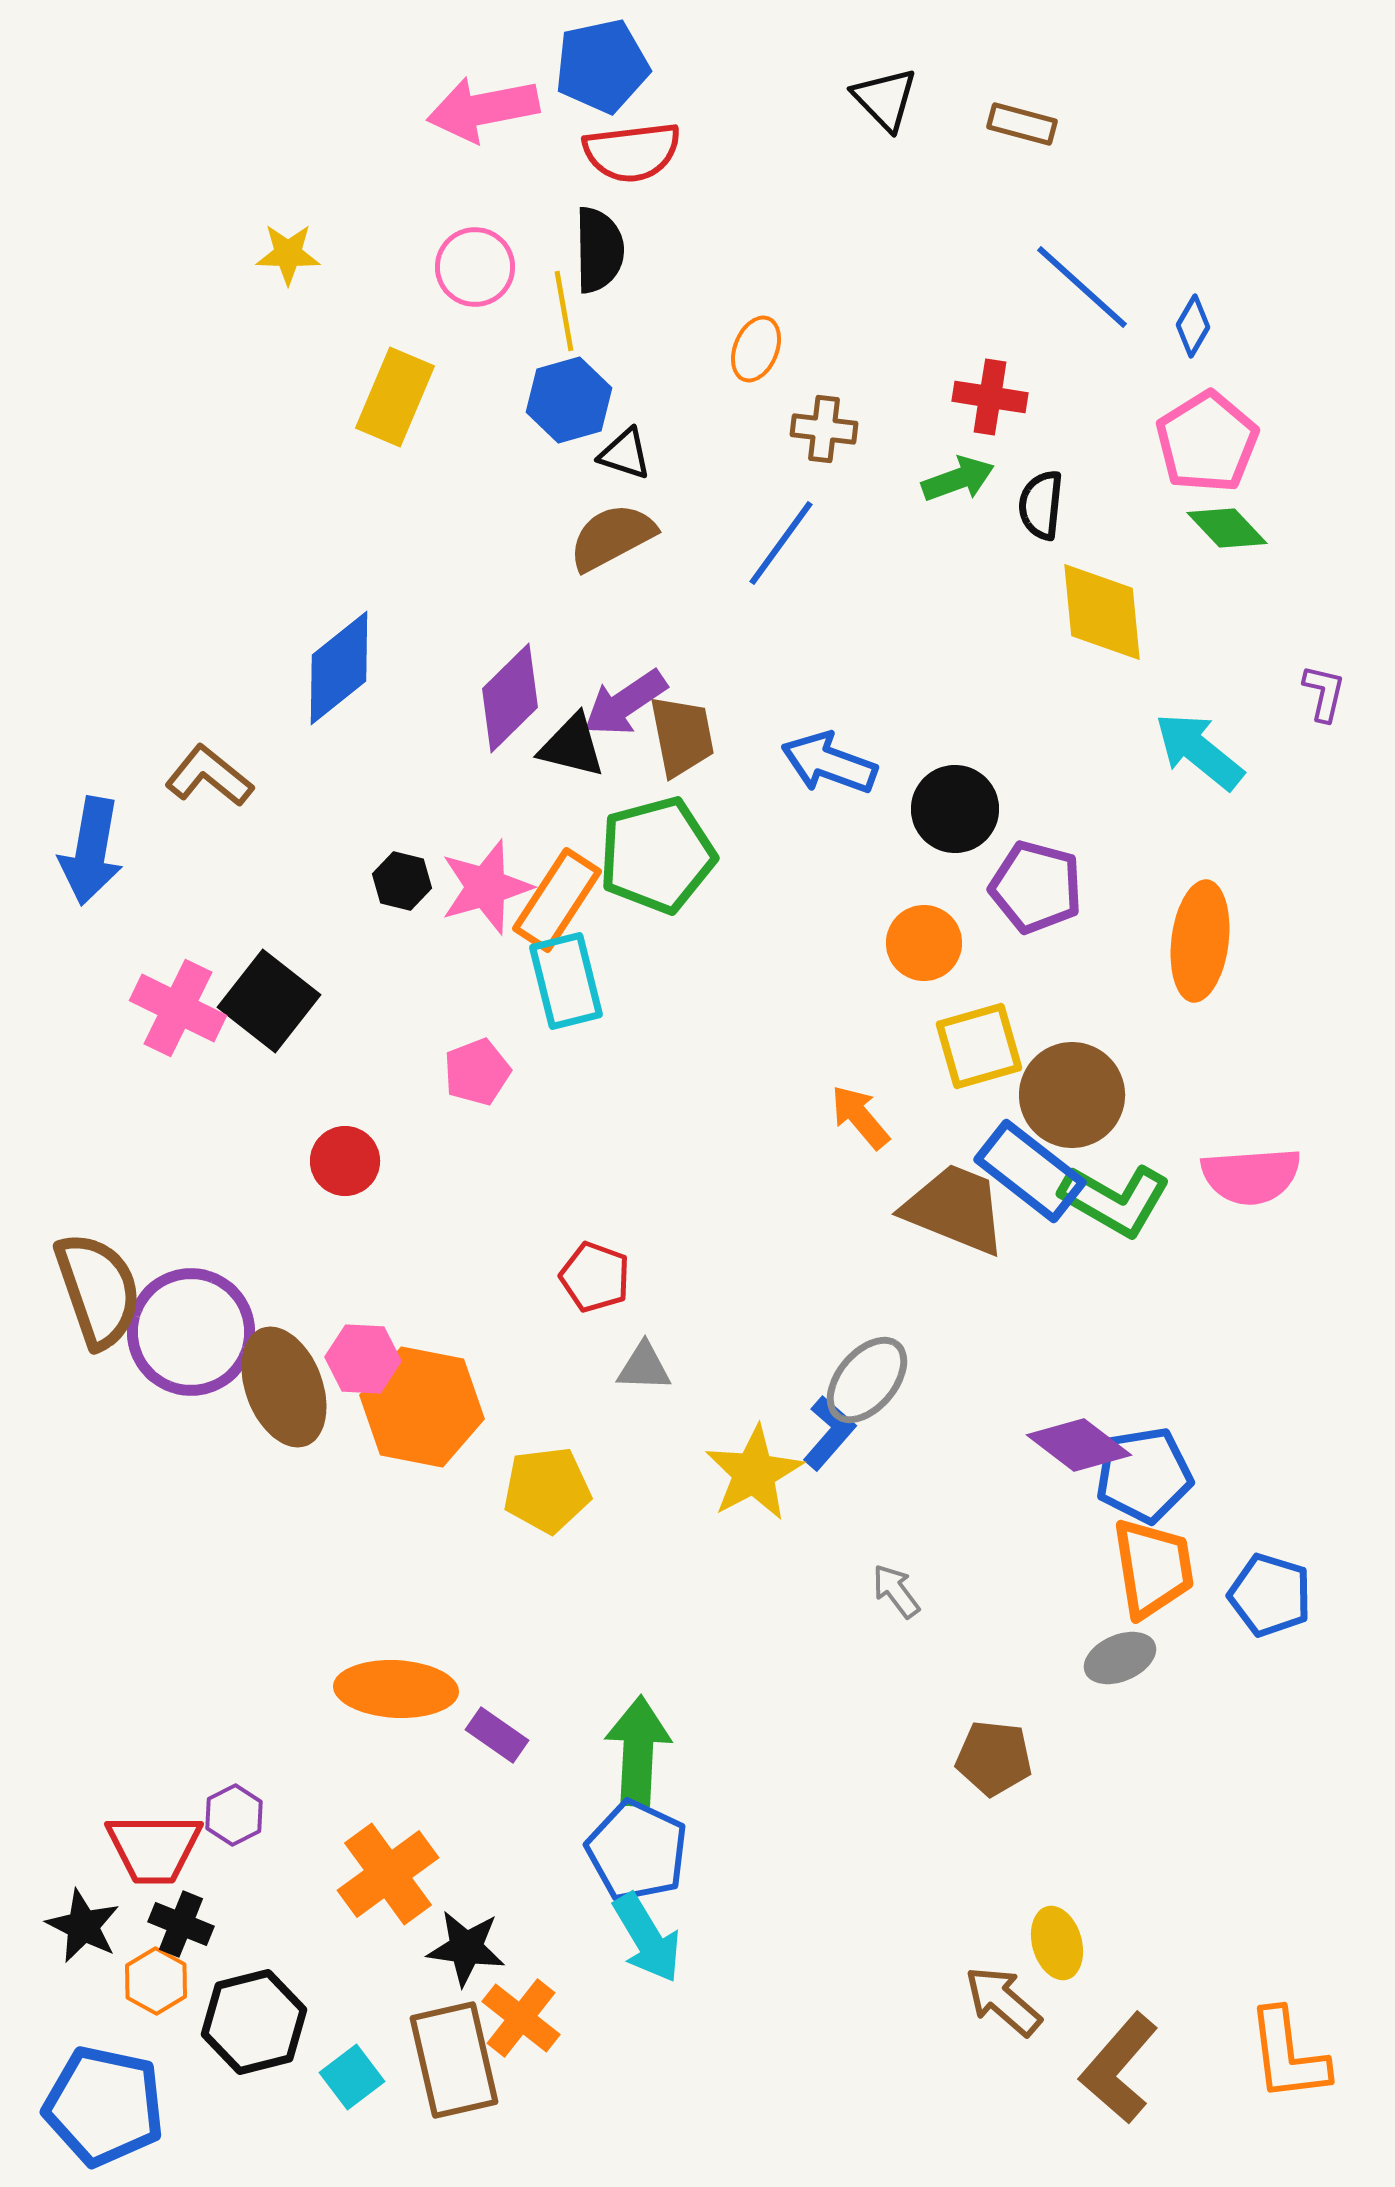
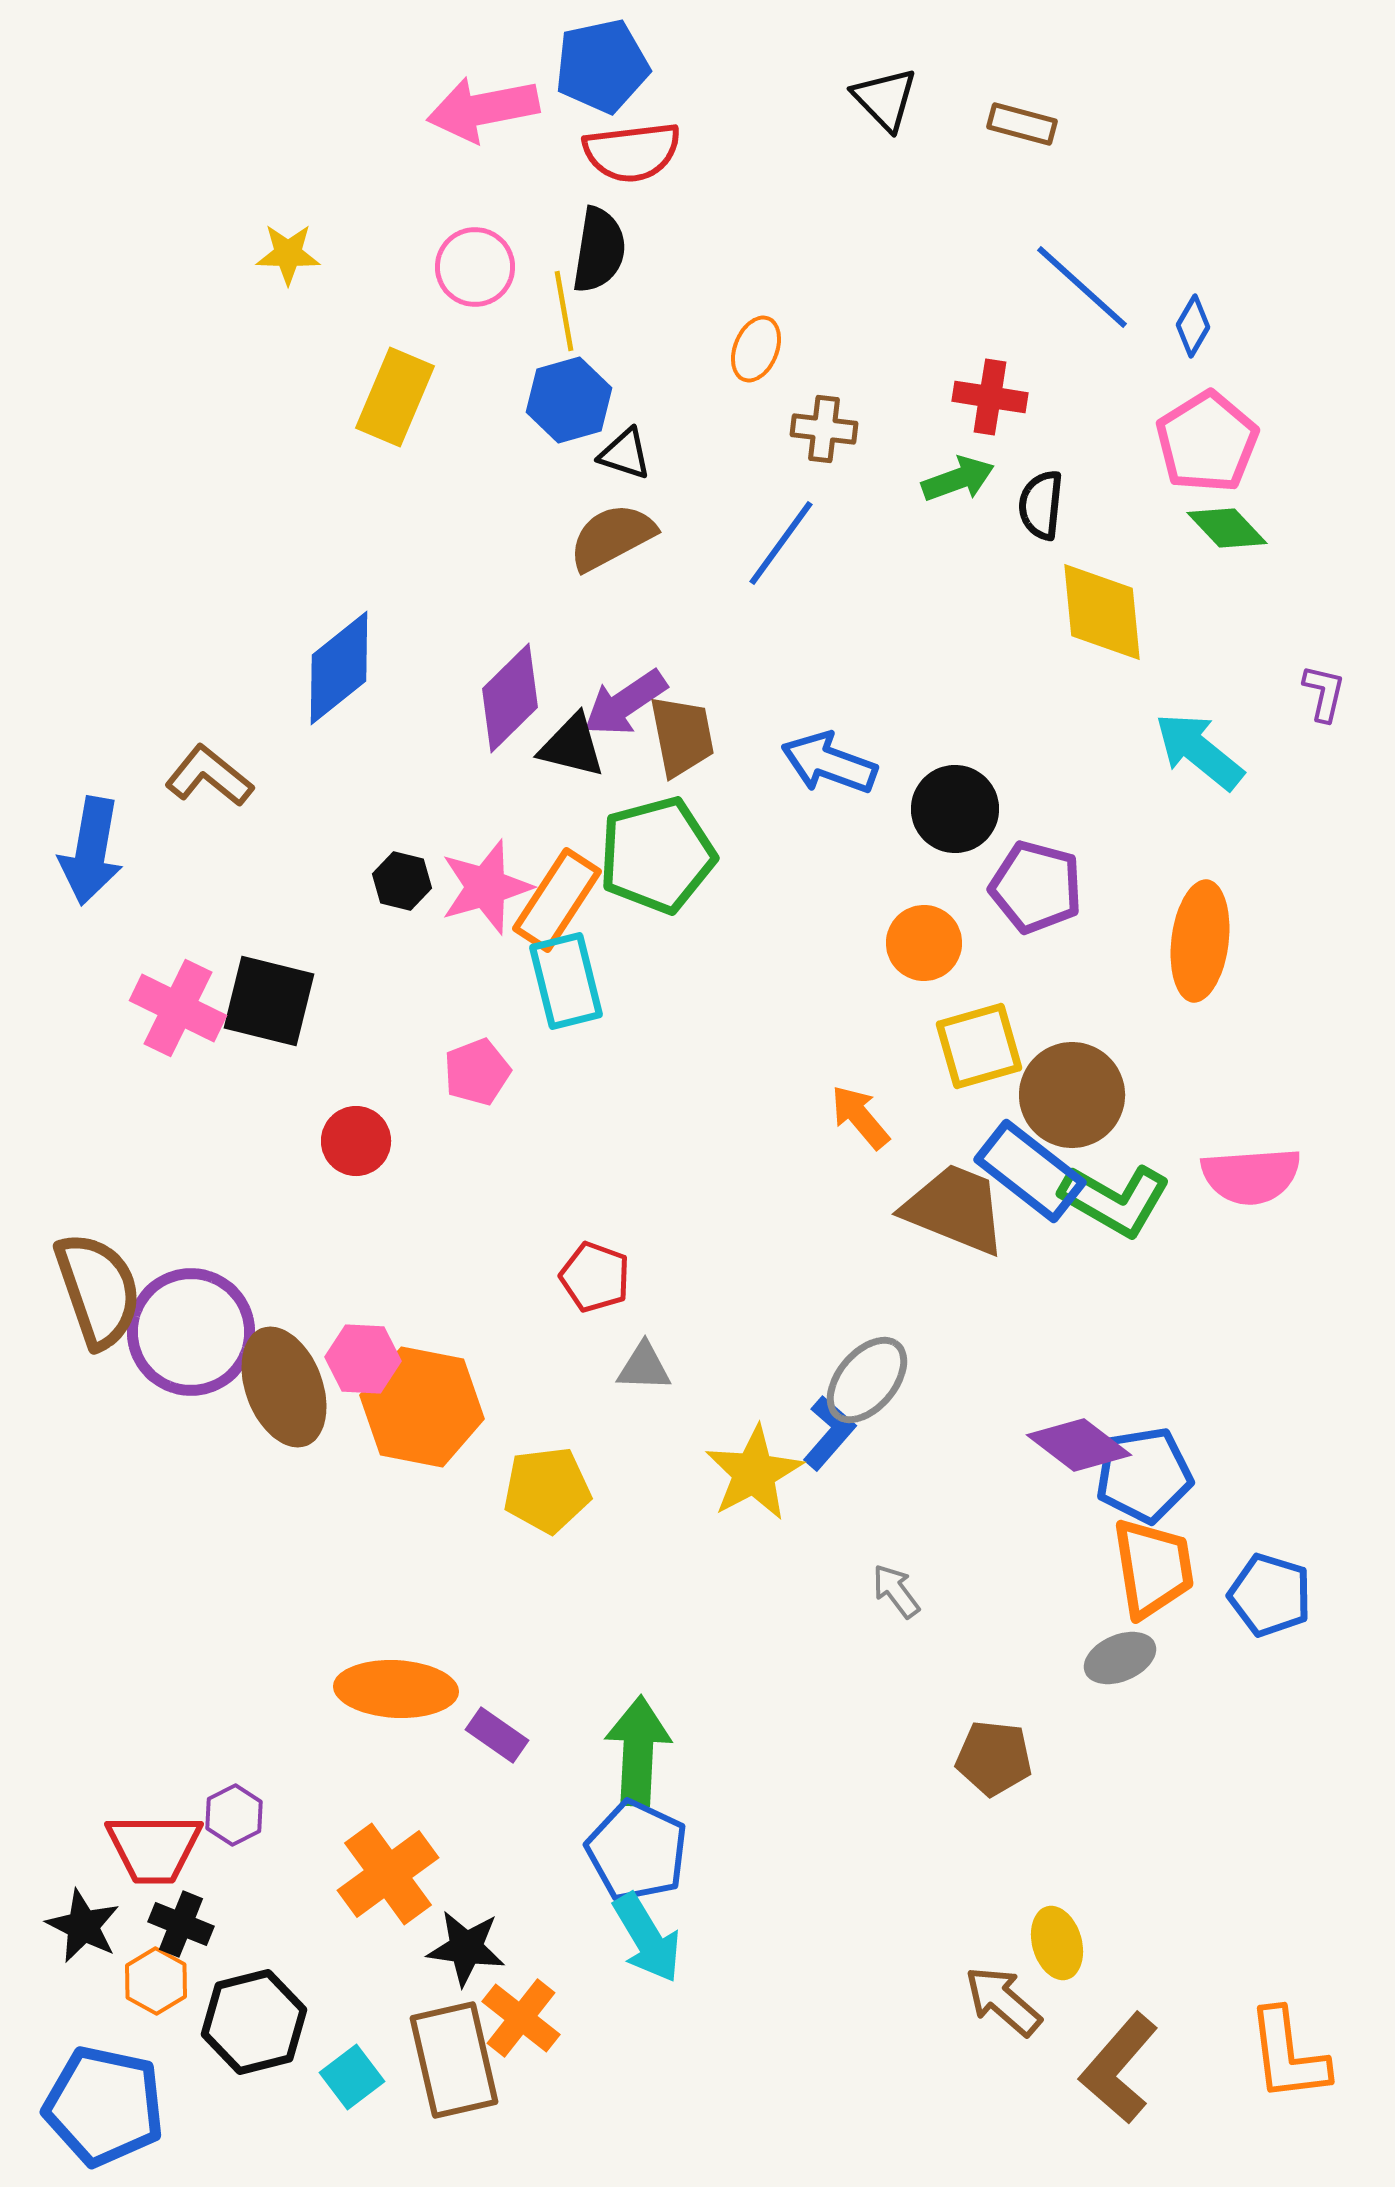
black semicircle at (599, 250): rotated 10 degrees clockwise
black square at (269, 1001): rotated 24 degrees counterclockwise
red circle at (345, 1161): moved 11 px right, 20 px up
